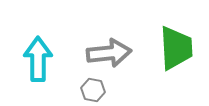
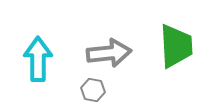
green trapezoid: moved 2 px up
